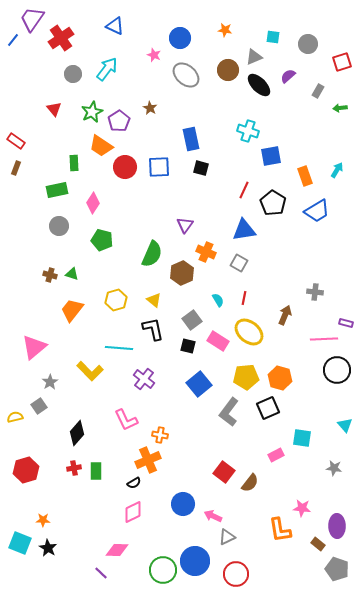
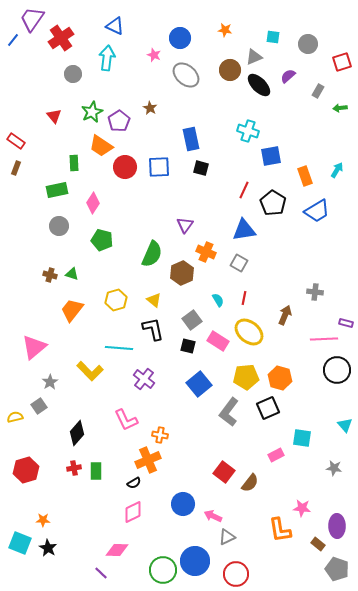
cyan arrow at (107, 69): moved 11 px up; rotated 30 degrees counterclockwise
brown circle at (228, 70): moved 2 px right
red triangle at (54, 109): moved 7 px down
